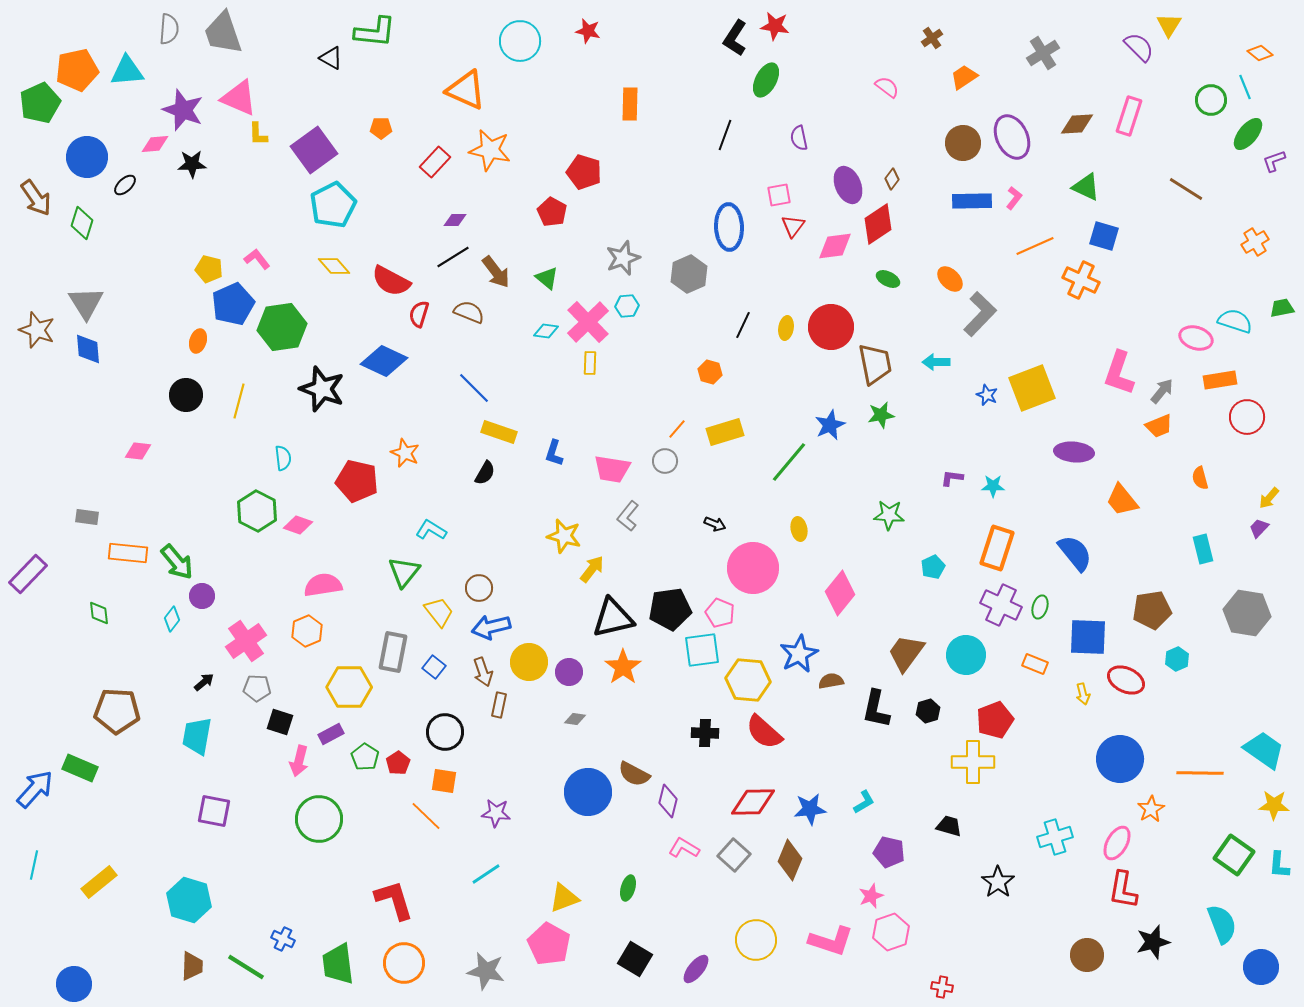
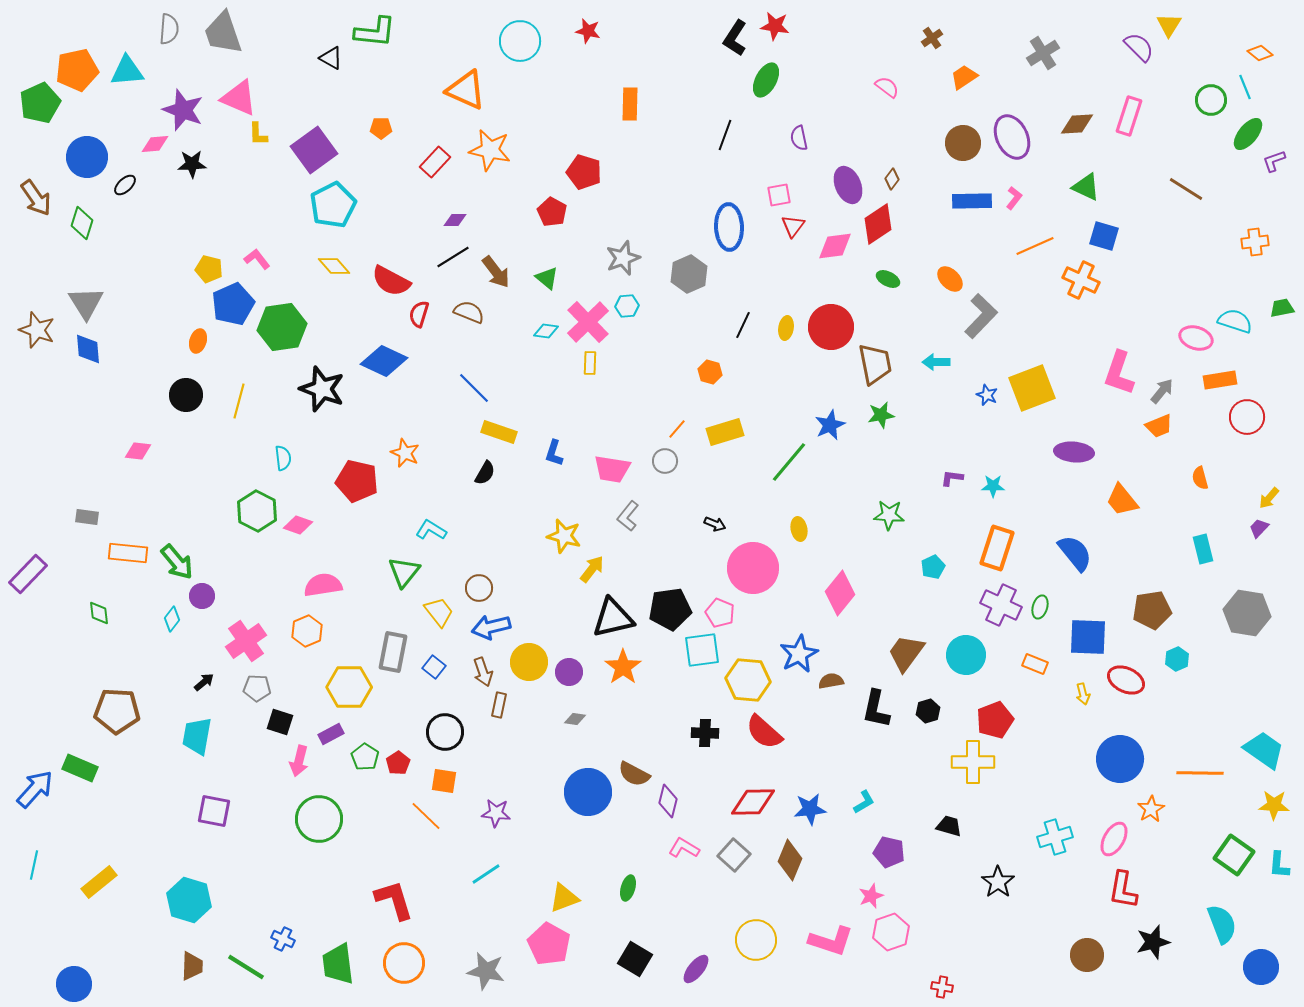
orange cross at (1255, 242): rotated 24 degrees clockwise
gray L-shape at (980, 314): moved 1 px right, 2 px down
pink ellipse at (1117, 843): moved 3 px left, 4 px up
